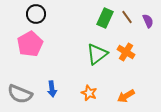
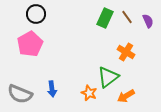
green triangle: moved 11 px right, 23 px down
